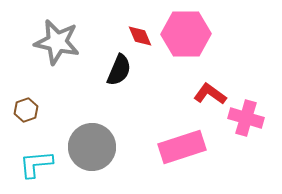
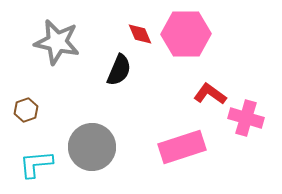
red diamond: moved 2 px up
